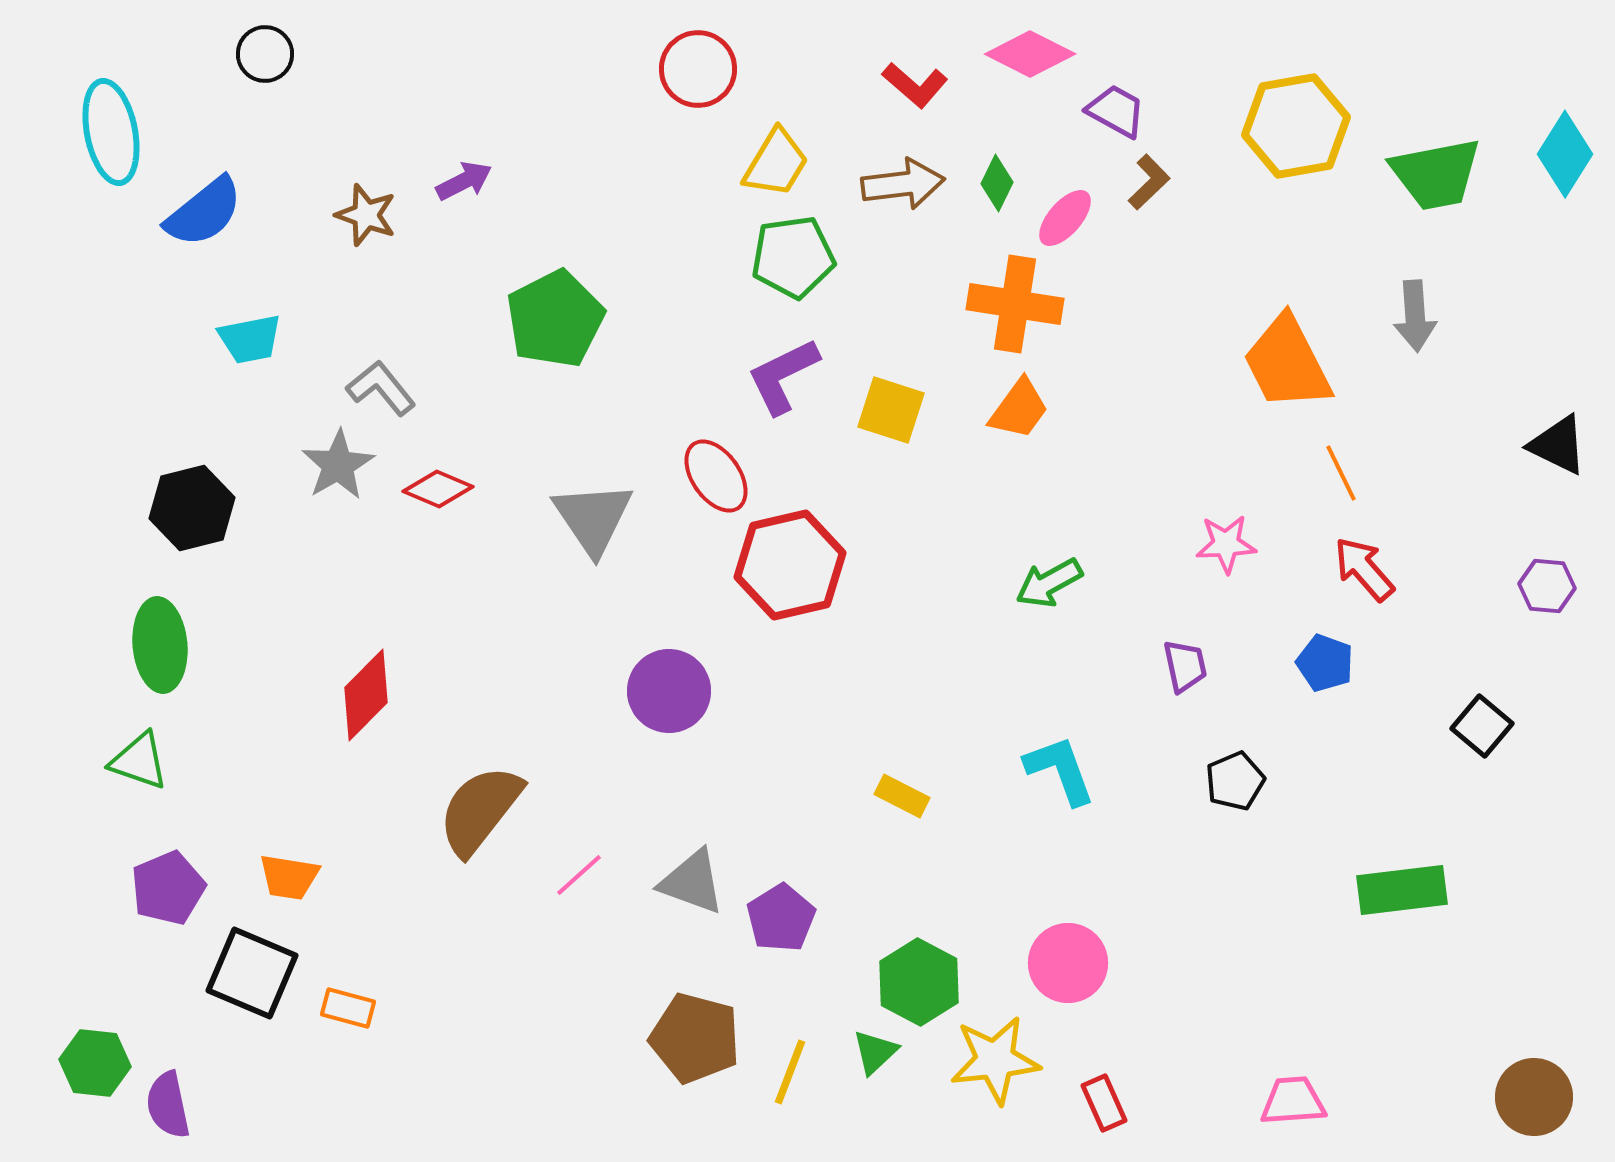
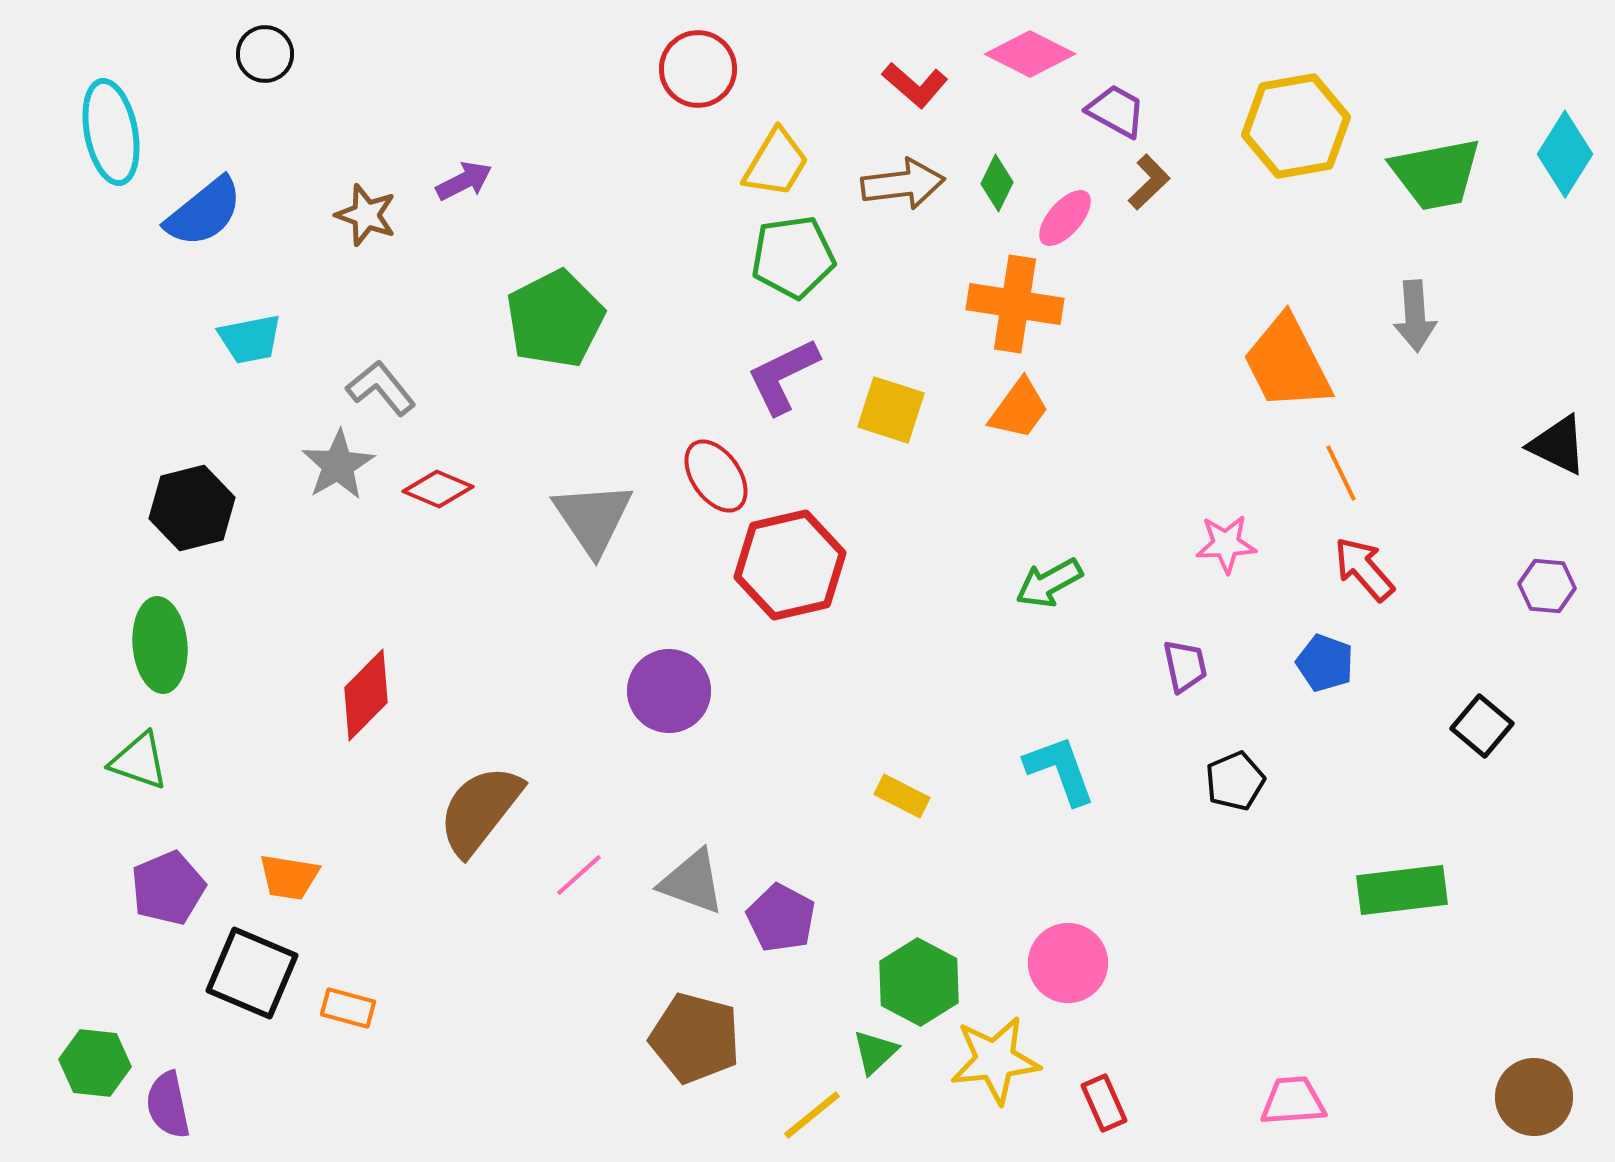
purple pentagon at (781, 918): rotated 12 degrees counterclockwise
yellow line at (790, 1072): moved 22 px right, 43 px down; rotated 30 degrees clockwise
